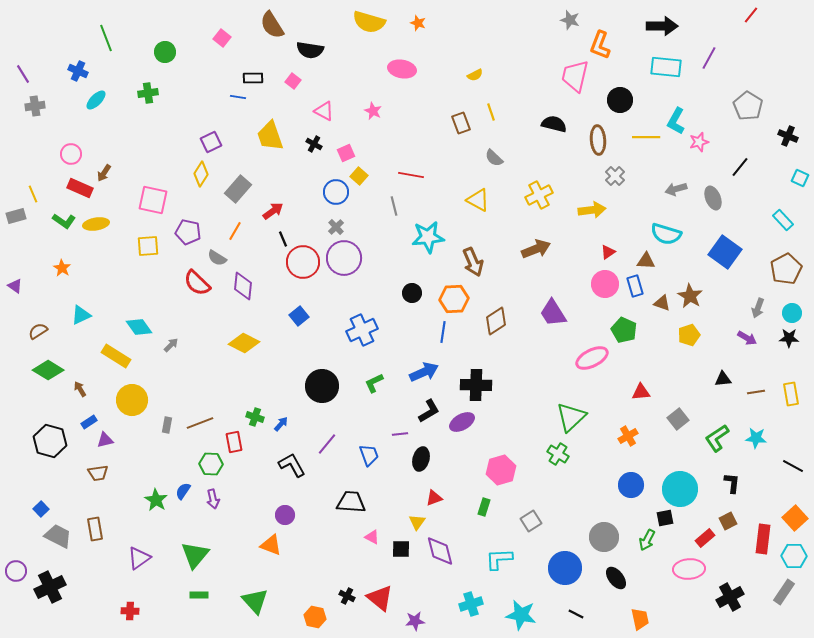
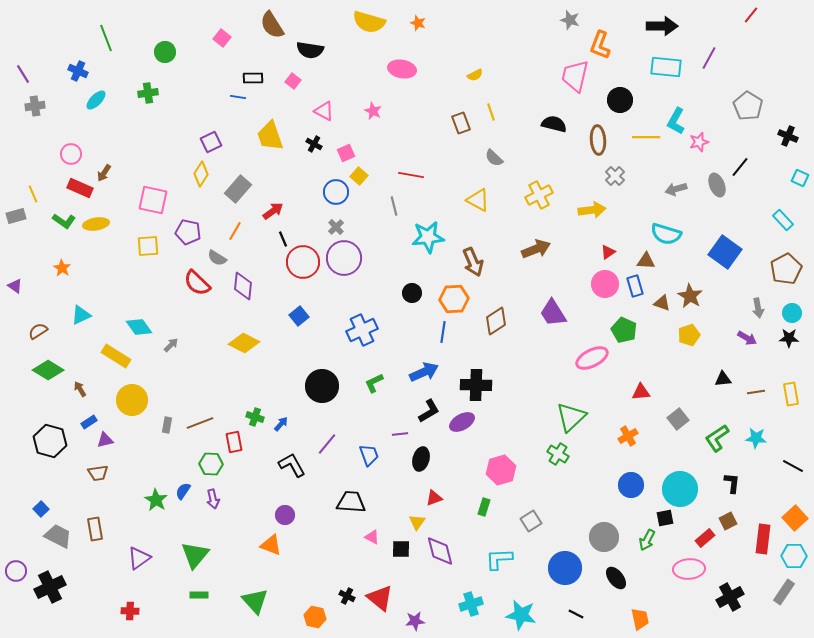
gray ellipse at (713, 198): moved 4 px right, 13 px up
gray arrow at (758, 308): rotated 30 degrees counterclockwise
